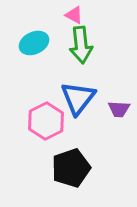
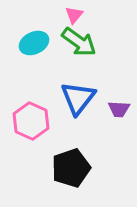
pink triangle: rotated 42 degrees clockwise
green arrow: moved 2 px left, 3 px up; rotated 48 degrees counterclockwise
pink hexagon: moved 15 px left; rotated 9 degrees counterclockwise
